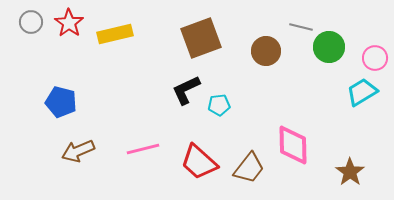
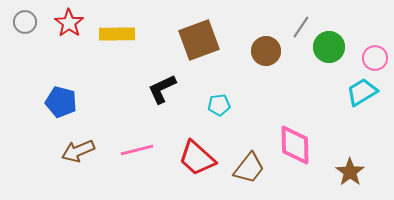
gray circle: moved 6 px left
gray line: rotated 70 degrees counterclockwise
yellow rectangle: moved 2 px right; rotated 12 degrees clockwise
brown square: moved 2 px left, 2 px down
black L-shape: moved 24 px left, 1 px up
pink diamond: moved 2 px right
pink line: moved 6 px left, 1 px down
red trapezoid: moved 2 px left, 4 px up
